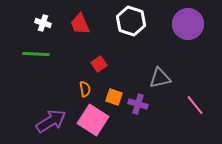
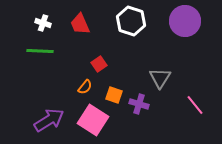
purple circle: moved 3 px left, 3 px up
green line: moved 4 px right, 3 px up
gray triangle: rotated 45 degrees counterclockwise
orange semicircle: moved 2 px up; rotated 49 degrees clockwise
orange square: moved 2 px up
purple cross: moved 1 px right
purple arrow: moved 2 px left, 1 px up
